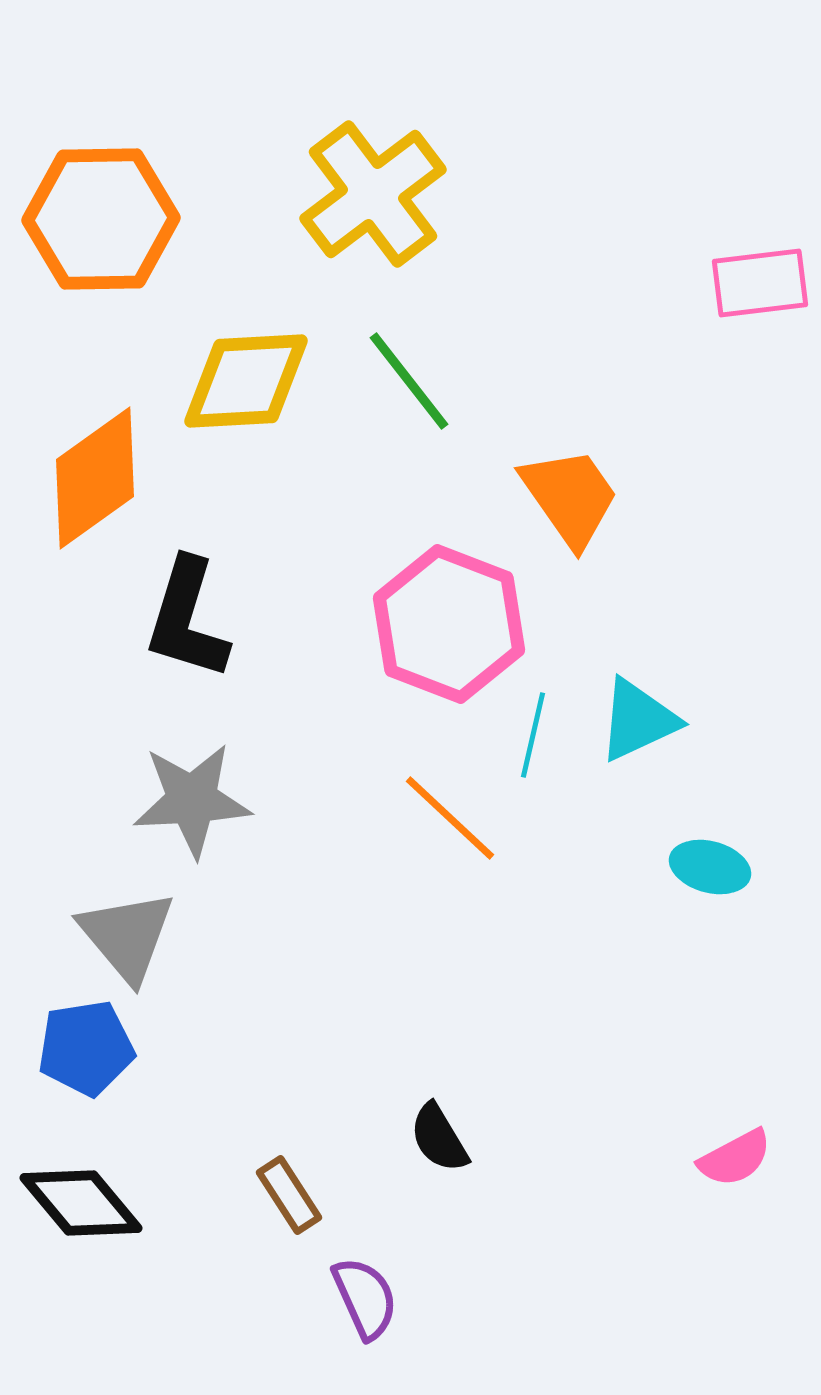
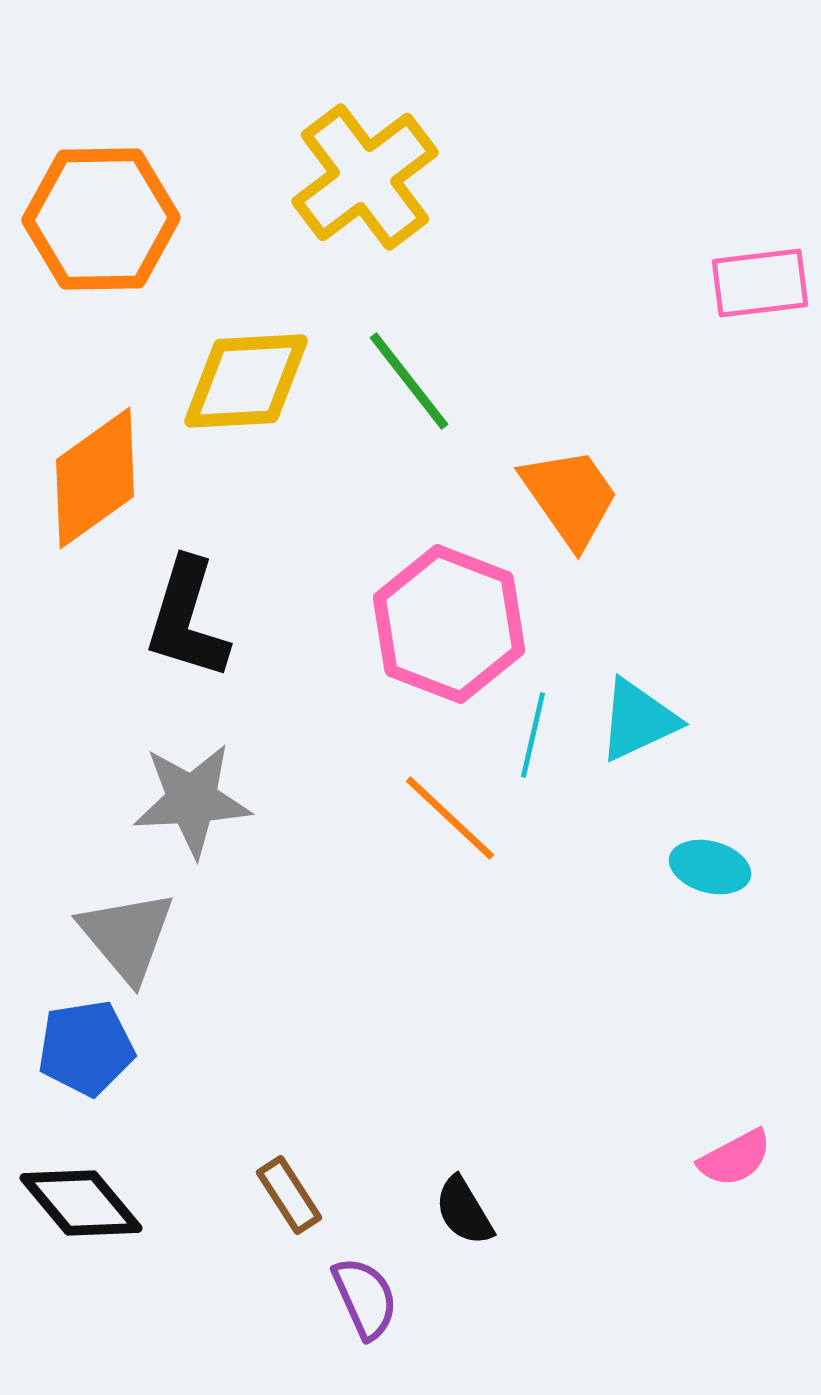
yellow cross: moved 8 px left, 17 px up
black semicircle: moved 25 px right, 73 px down
